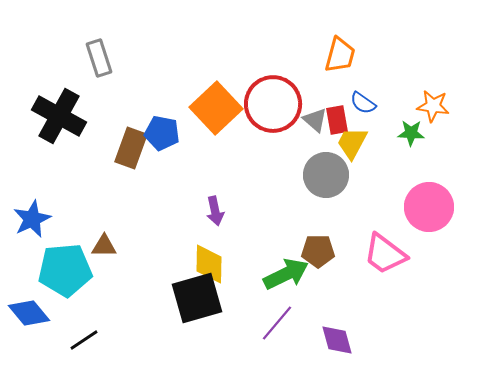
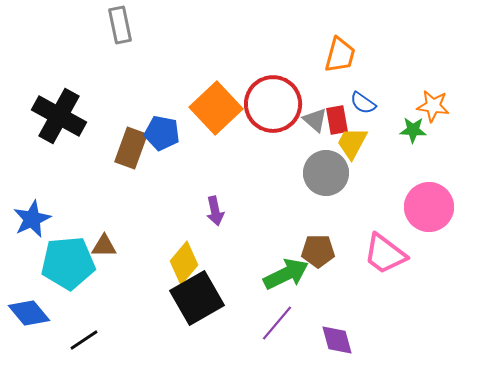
gray rectangle: moved 21 px right, 33 px up; rotated 6 degrees clockwise
green star: moved 2 px right, 3 px up
gray circle: moved 2 px up
yellow diamond: moved 25 px left, 1 px up; rotated 39 degrees clockwise
cyan pentagon: moved 3 px right, 7 px up
black square: rotated 14 degrees counterclockwise
